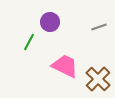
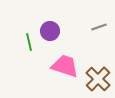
purple circle: moved 9 px down
green line: rotated 42 degrees counterclockwise
pink trapezoid: rotated 8 degrees counterclockwise
